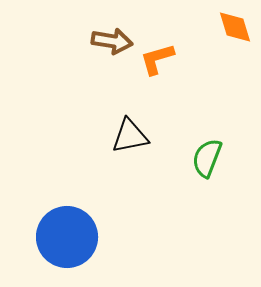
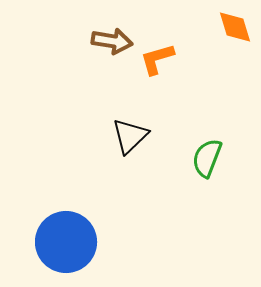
black triangle: rotated 33 degrees counterclockwise
blue circle: moved 1 px left, 5 px down
